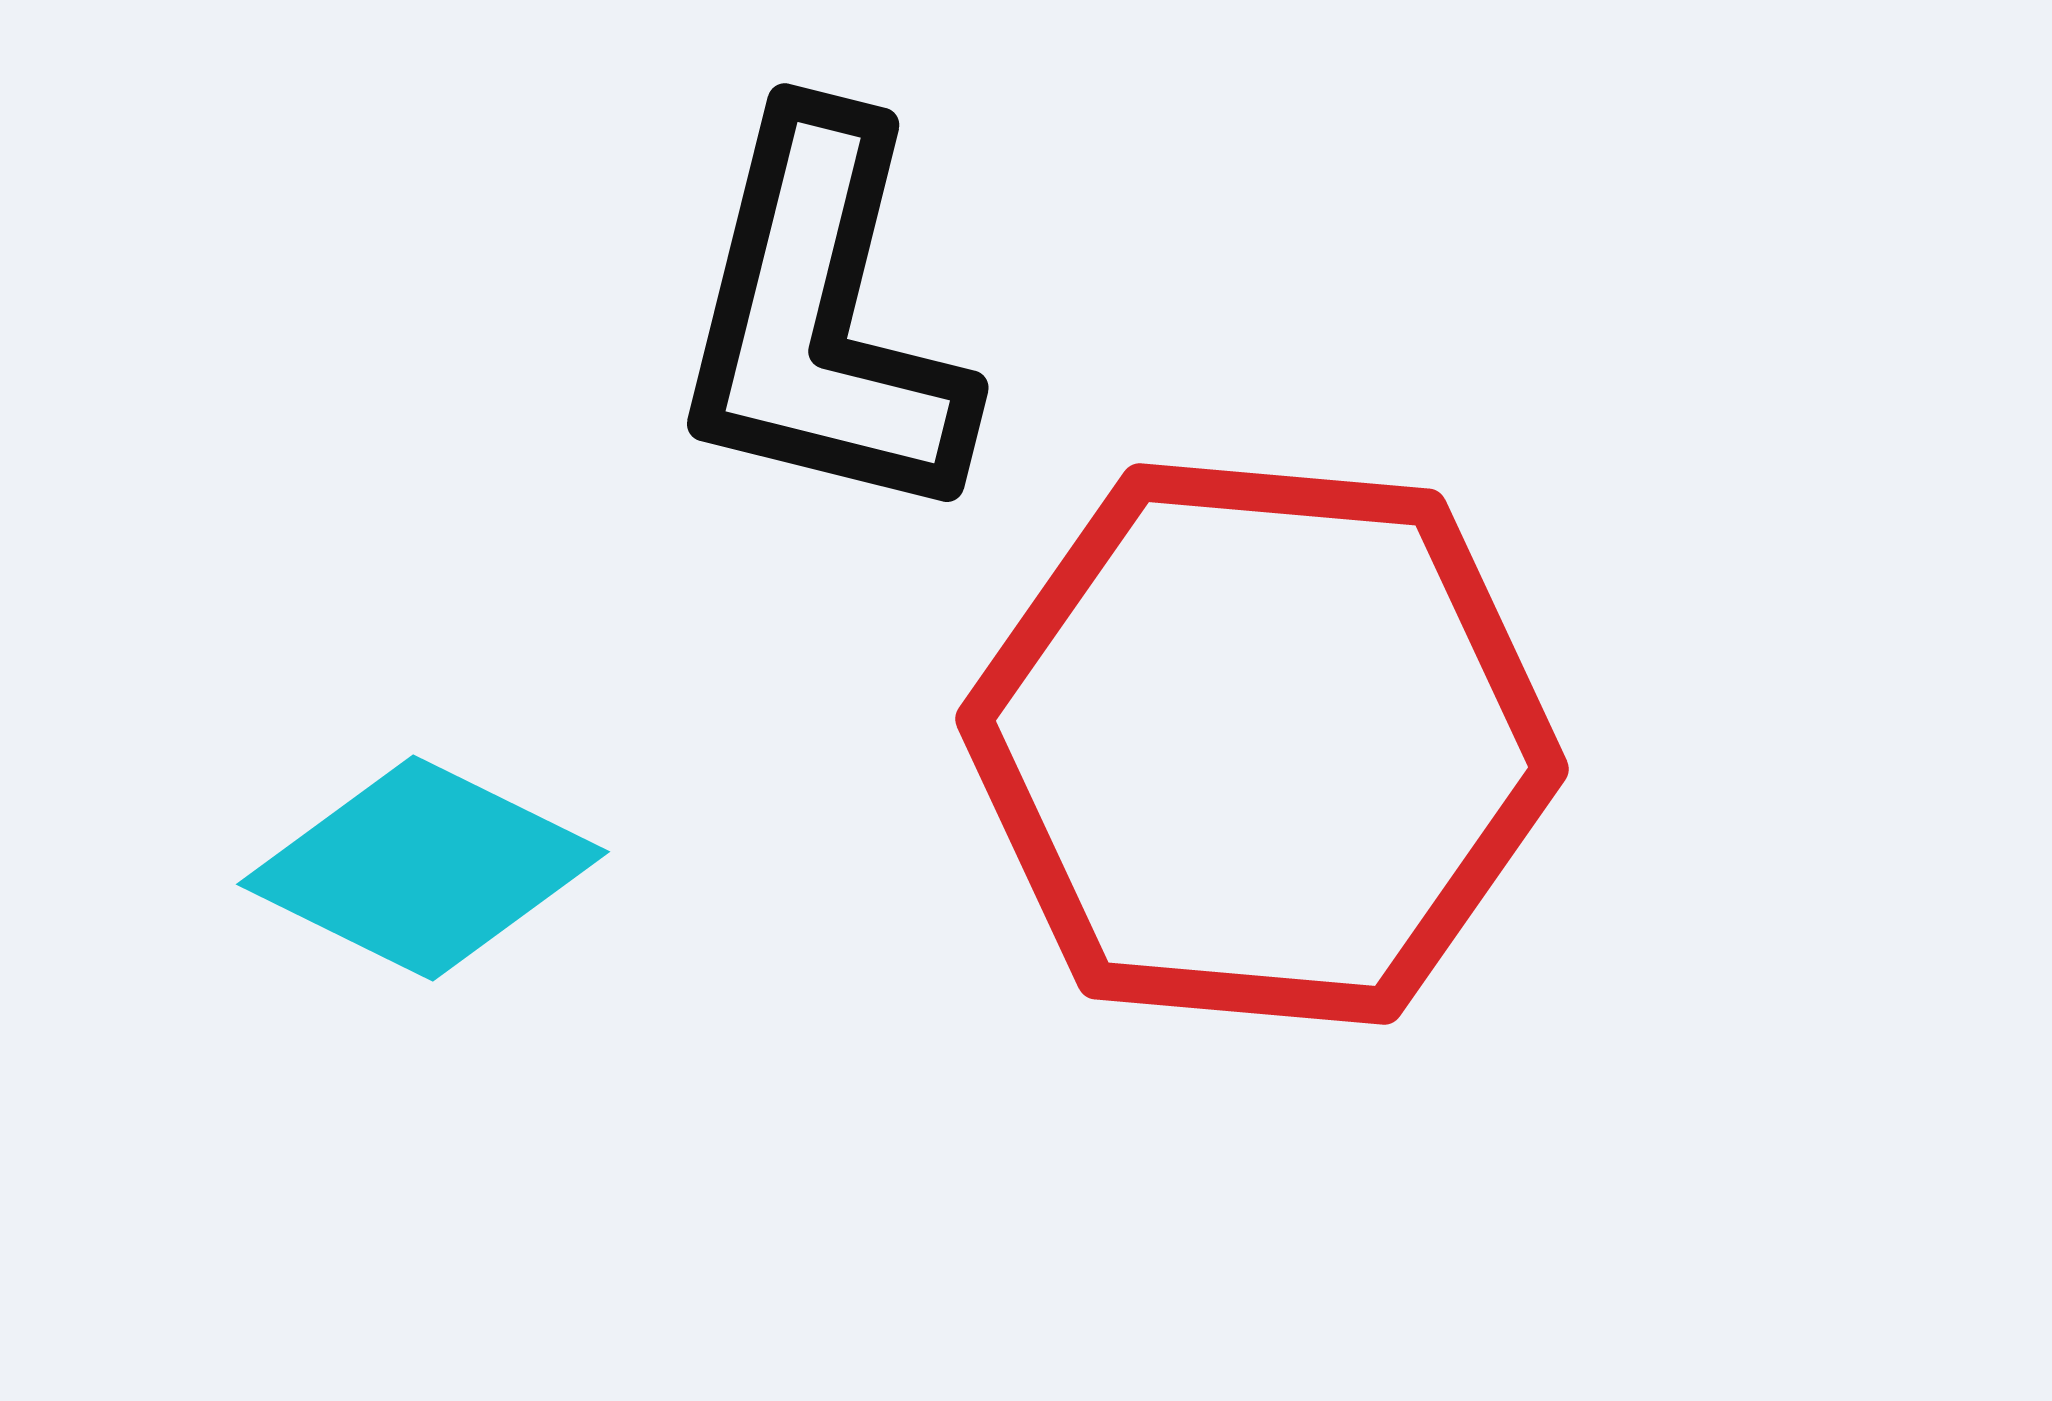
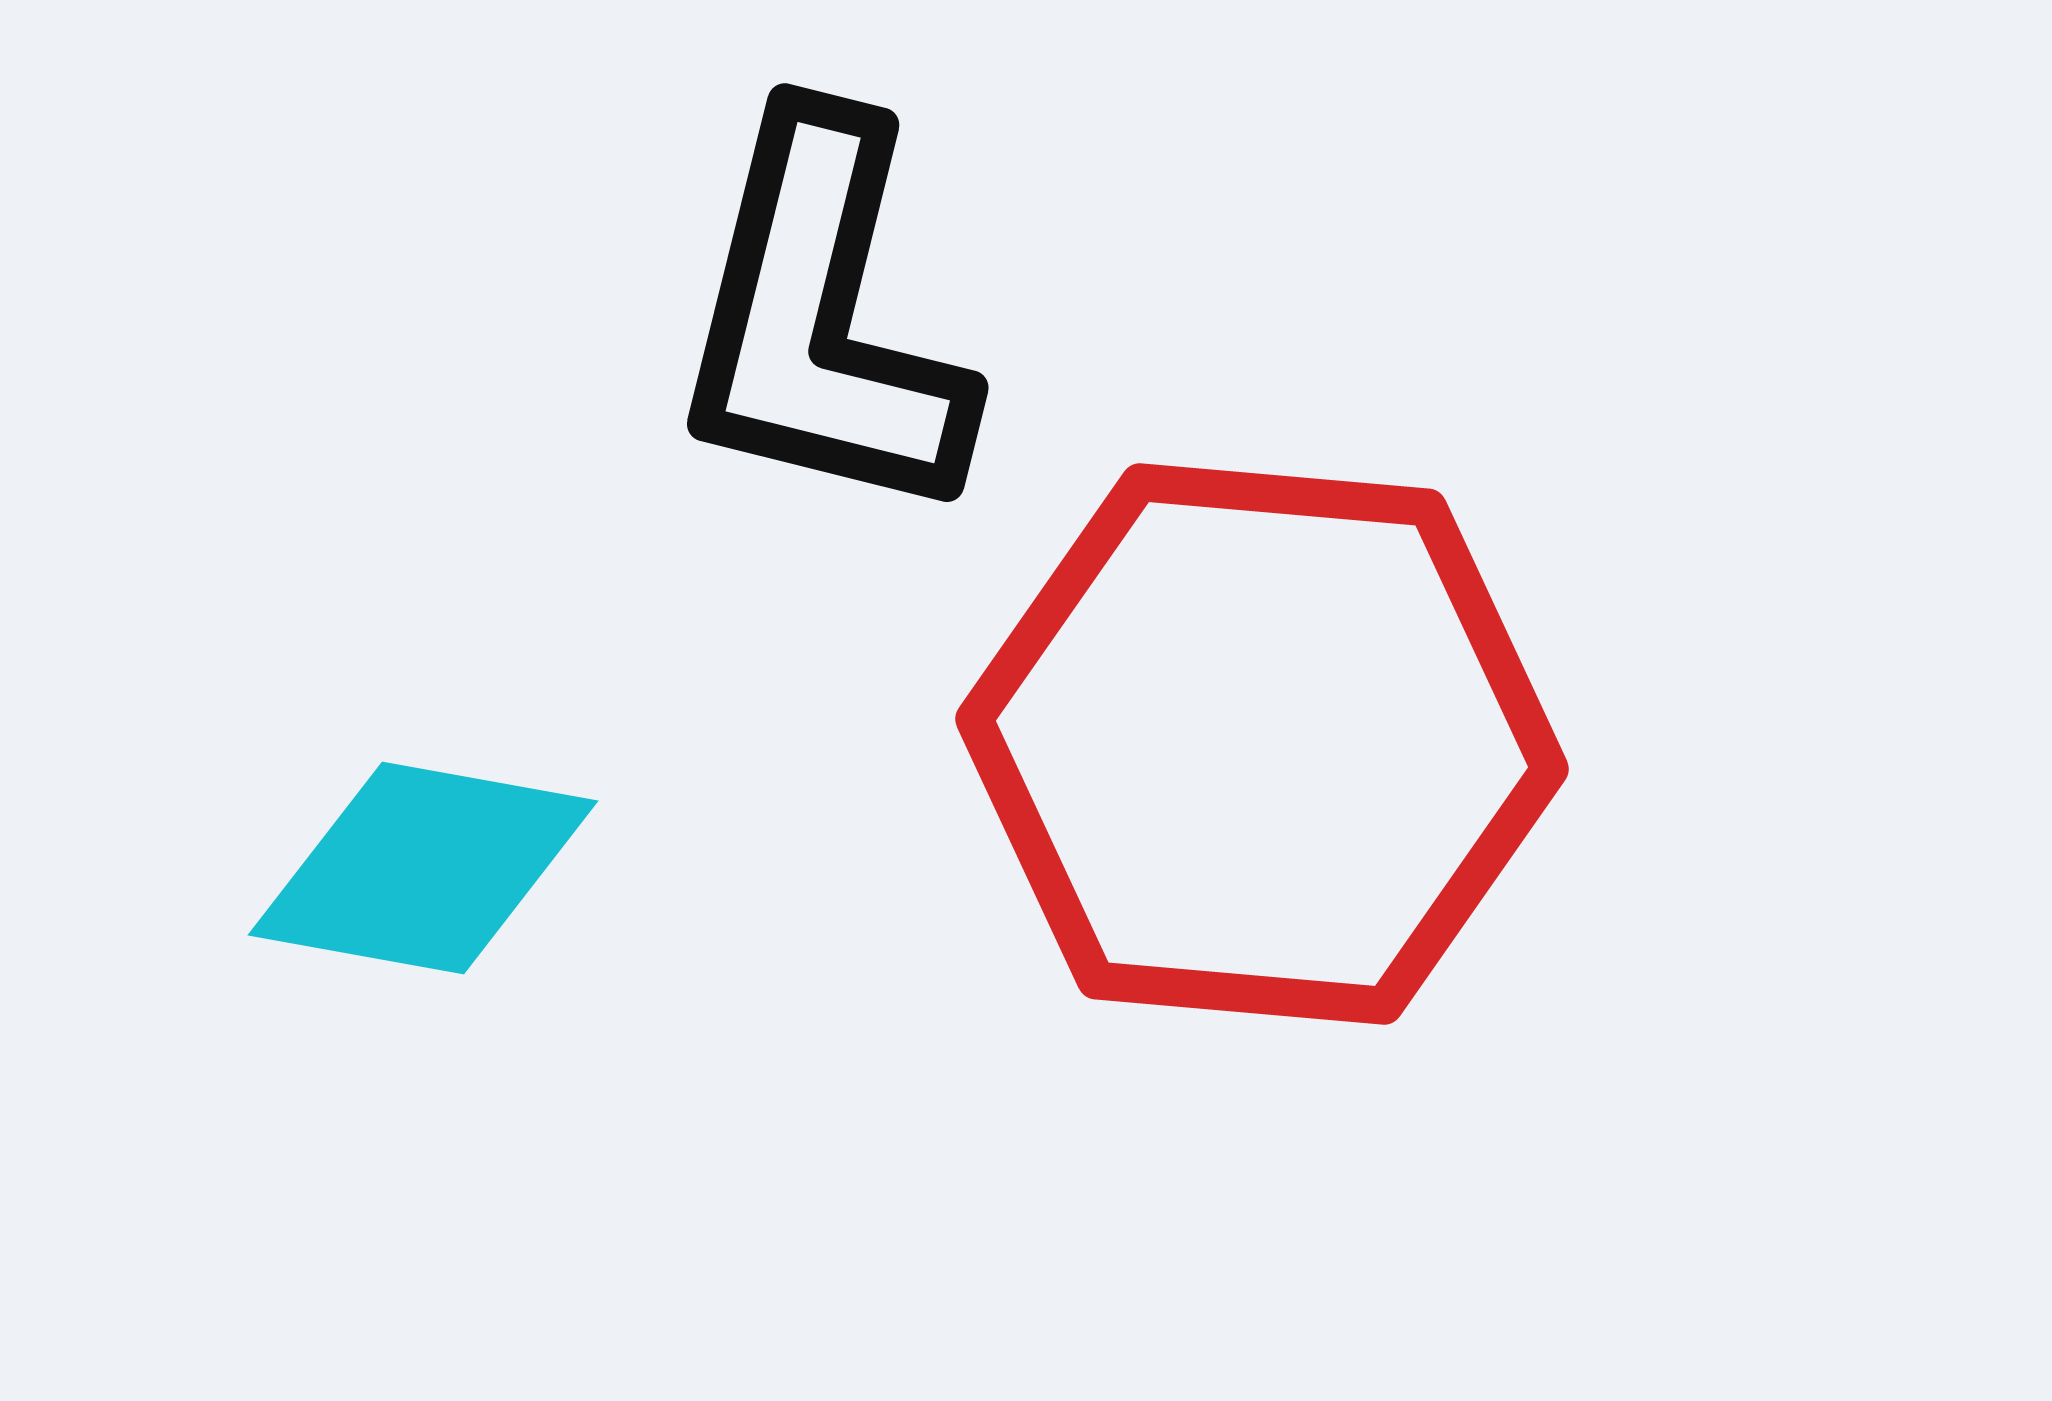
cyan diamond: rotated 16 degrees counterclockwise
